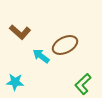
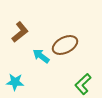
brown L-shape: rotated 80 degrees counterclockwise
